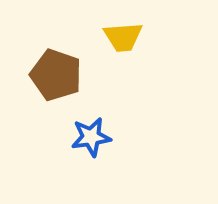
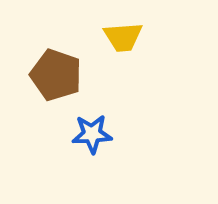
blue star: moved 1 px right, 3 px up; rotated 6 degrees clockwise
